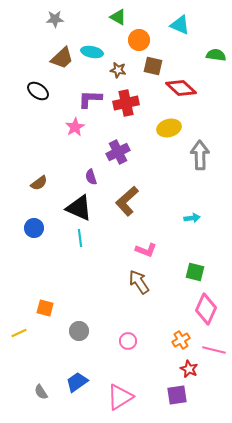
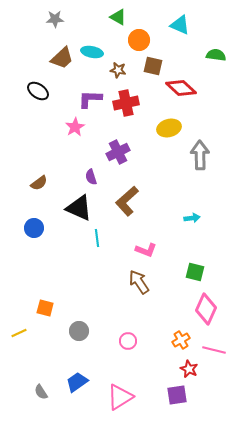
cyan line: moved 17 px right
